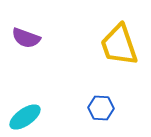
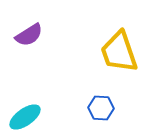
purple semicircle: moved 3 px right, 3 px up; rotated 52 degrees counterclockwise
yellow trapezoid: moved 7 px down
